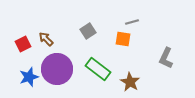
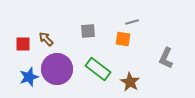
gray square: rotated 28 degrees clockwise
red square: rotated 28 degrees clockwise
